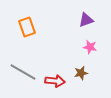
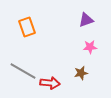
pink star: rotated 16 degrees counterclockwise
gray line: moved 1 px up
red arrow: moved 5 px left, 2 px down
